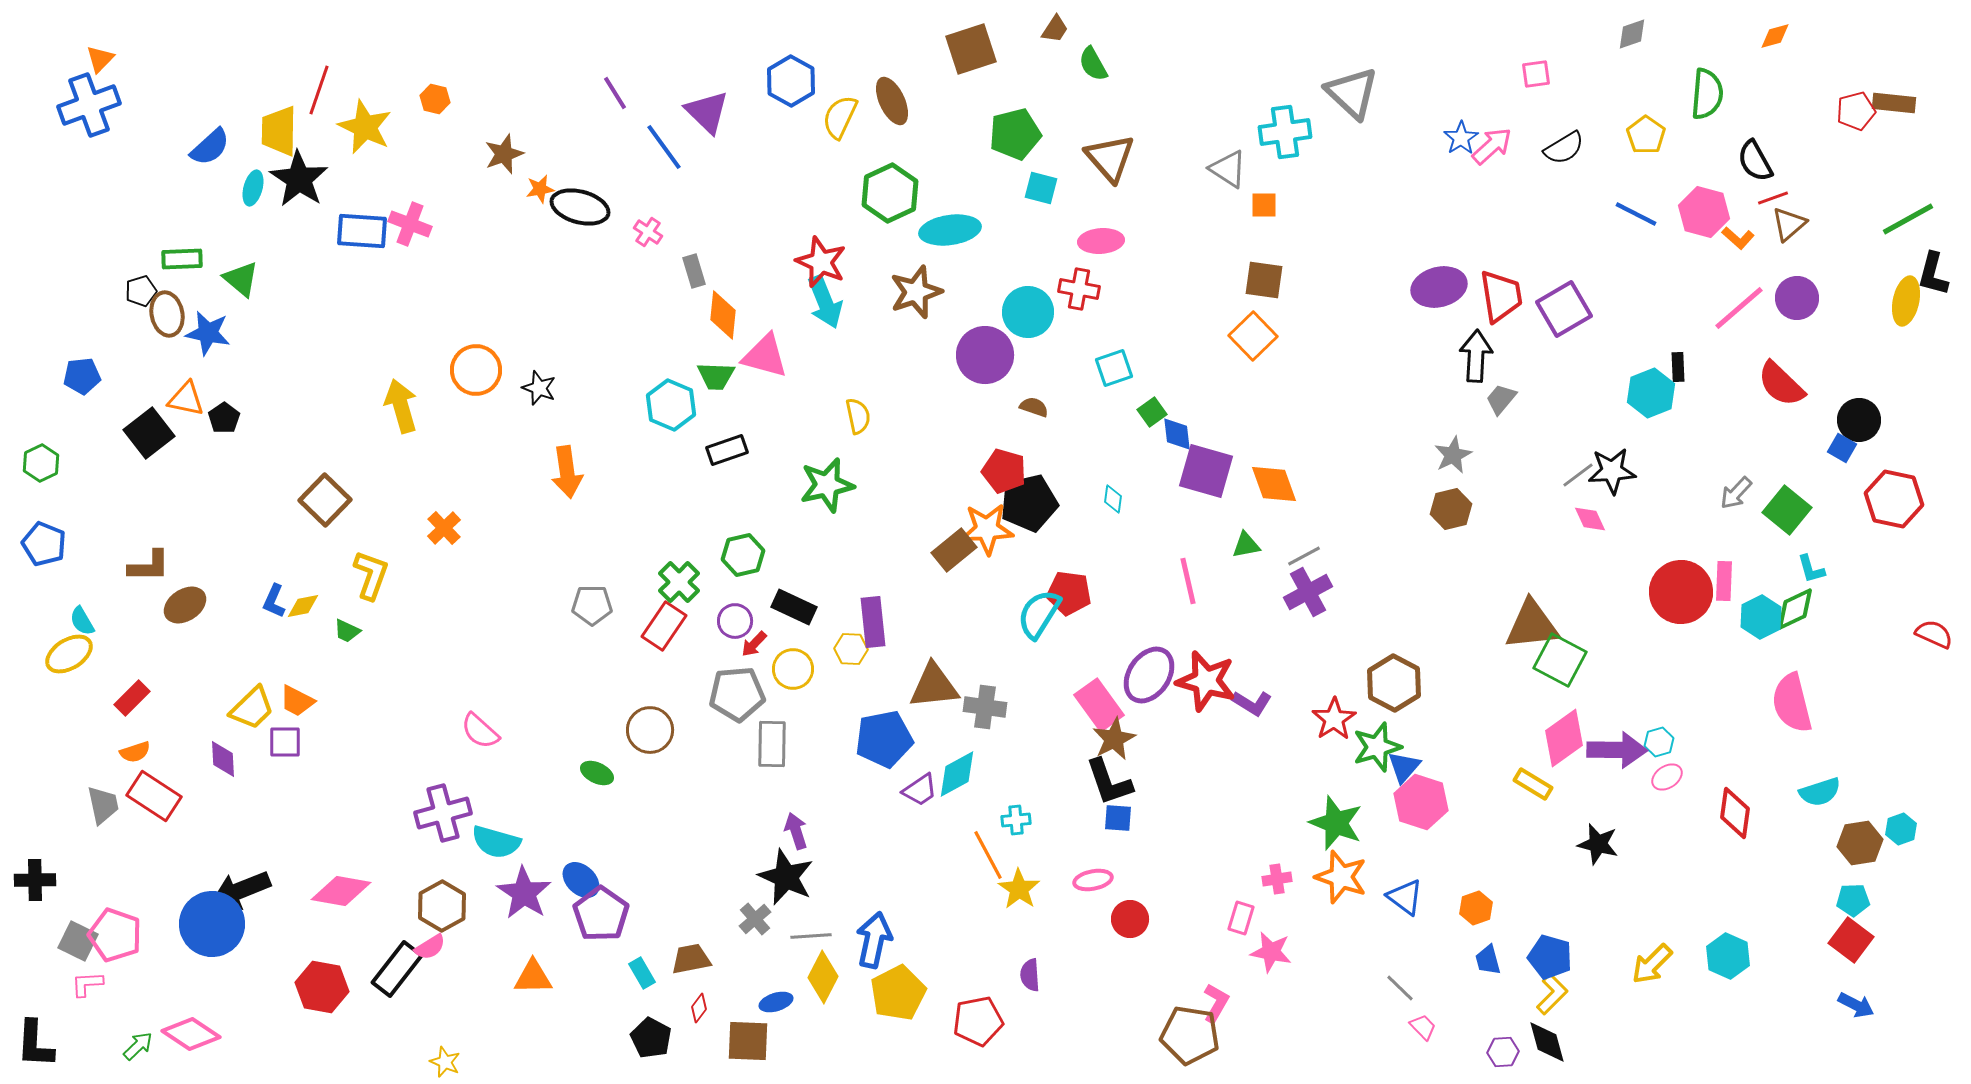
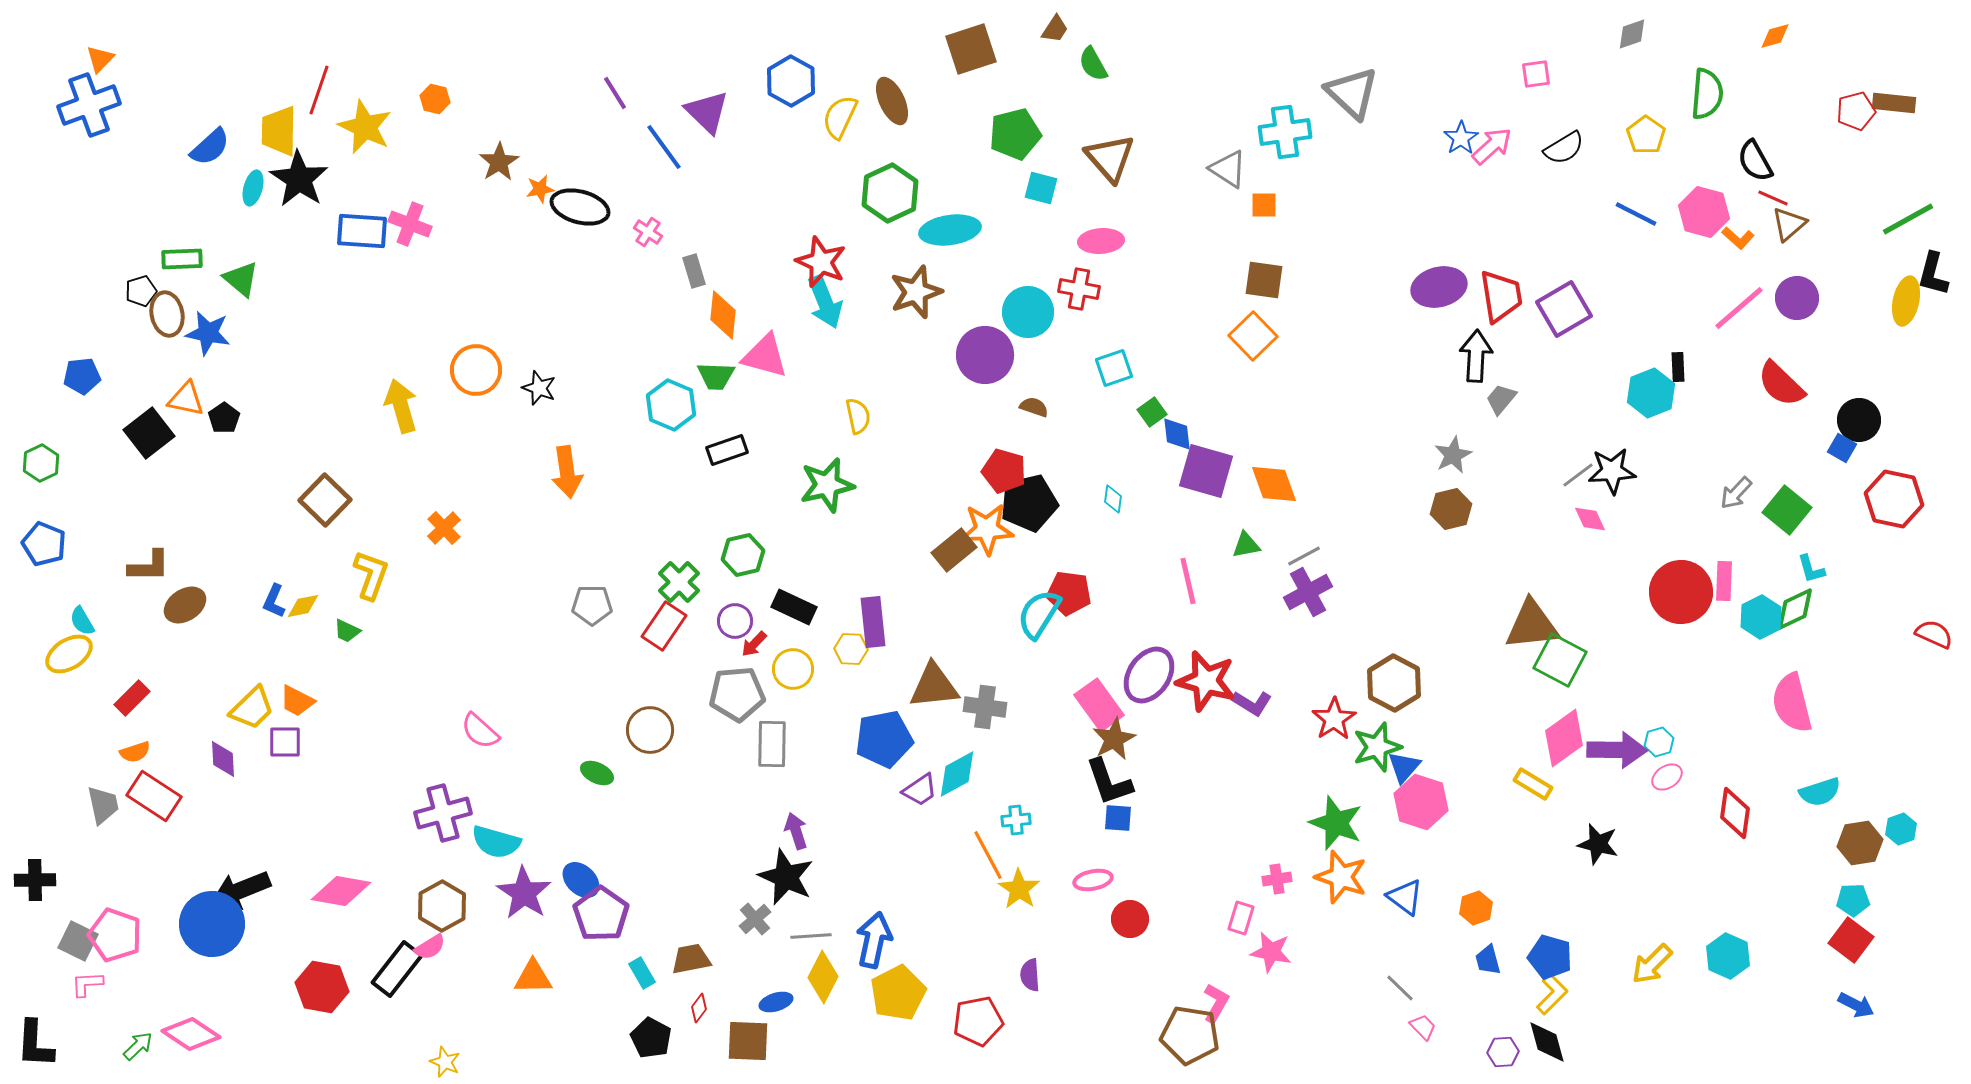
brown star at (504, 154): moved 5 px left, 8 px down; rotated 12 degrees counterclockwise
red line at (1773, 198): rotated 44 degrees clockwise
